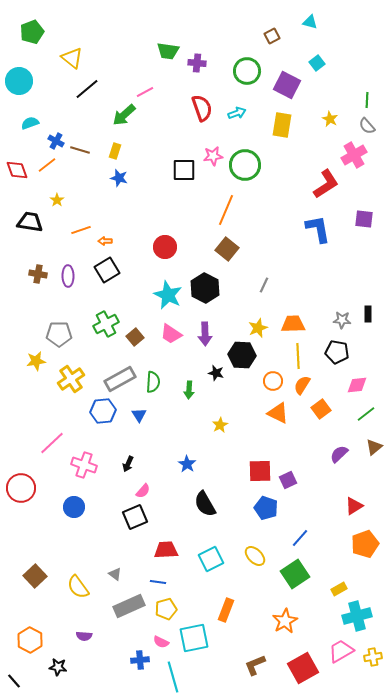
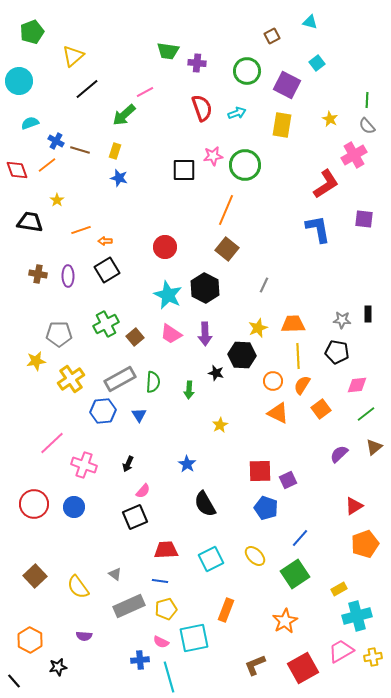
yellow triangle at (72, 58): moved 1 px right, 2 px up; rotated 40 degrees clockwise
red circle at (21, 488): moved 13 px right, 16 px down
blue line at (158, 582): moved 2 px right, 1 px up
black star at (58, 667): rotated 18 degrees counterclockwise
cyan line at (173, 677): moved 4 px left
